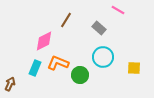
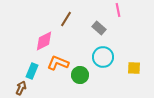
pink line: rotated 48 degrees clockwise
brown line: moved 1 px up
cyan rectangle: moved 3 px left, 3 px down
brown arrow: moved 11 px right, 4 px down
